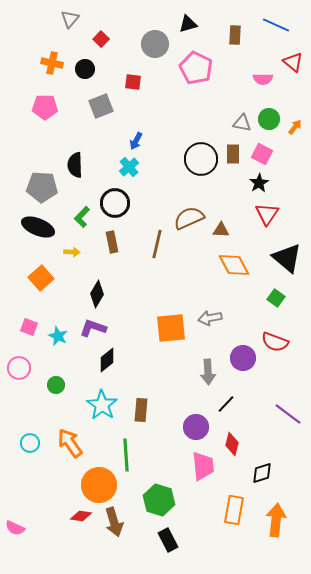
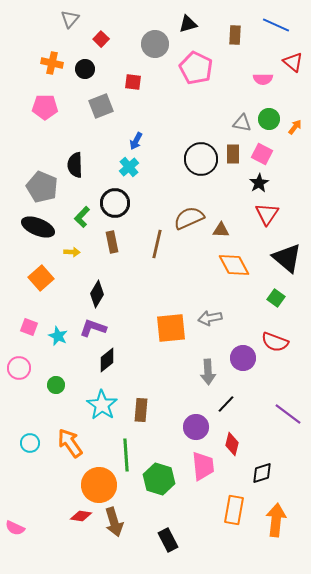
gray pentagon at (42, 187): rotated 20 degrees clockwise
green hexagon at (159, 500): moved 21 px up
